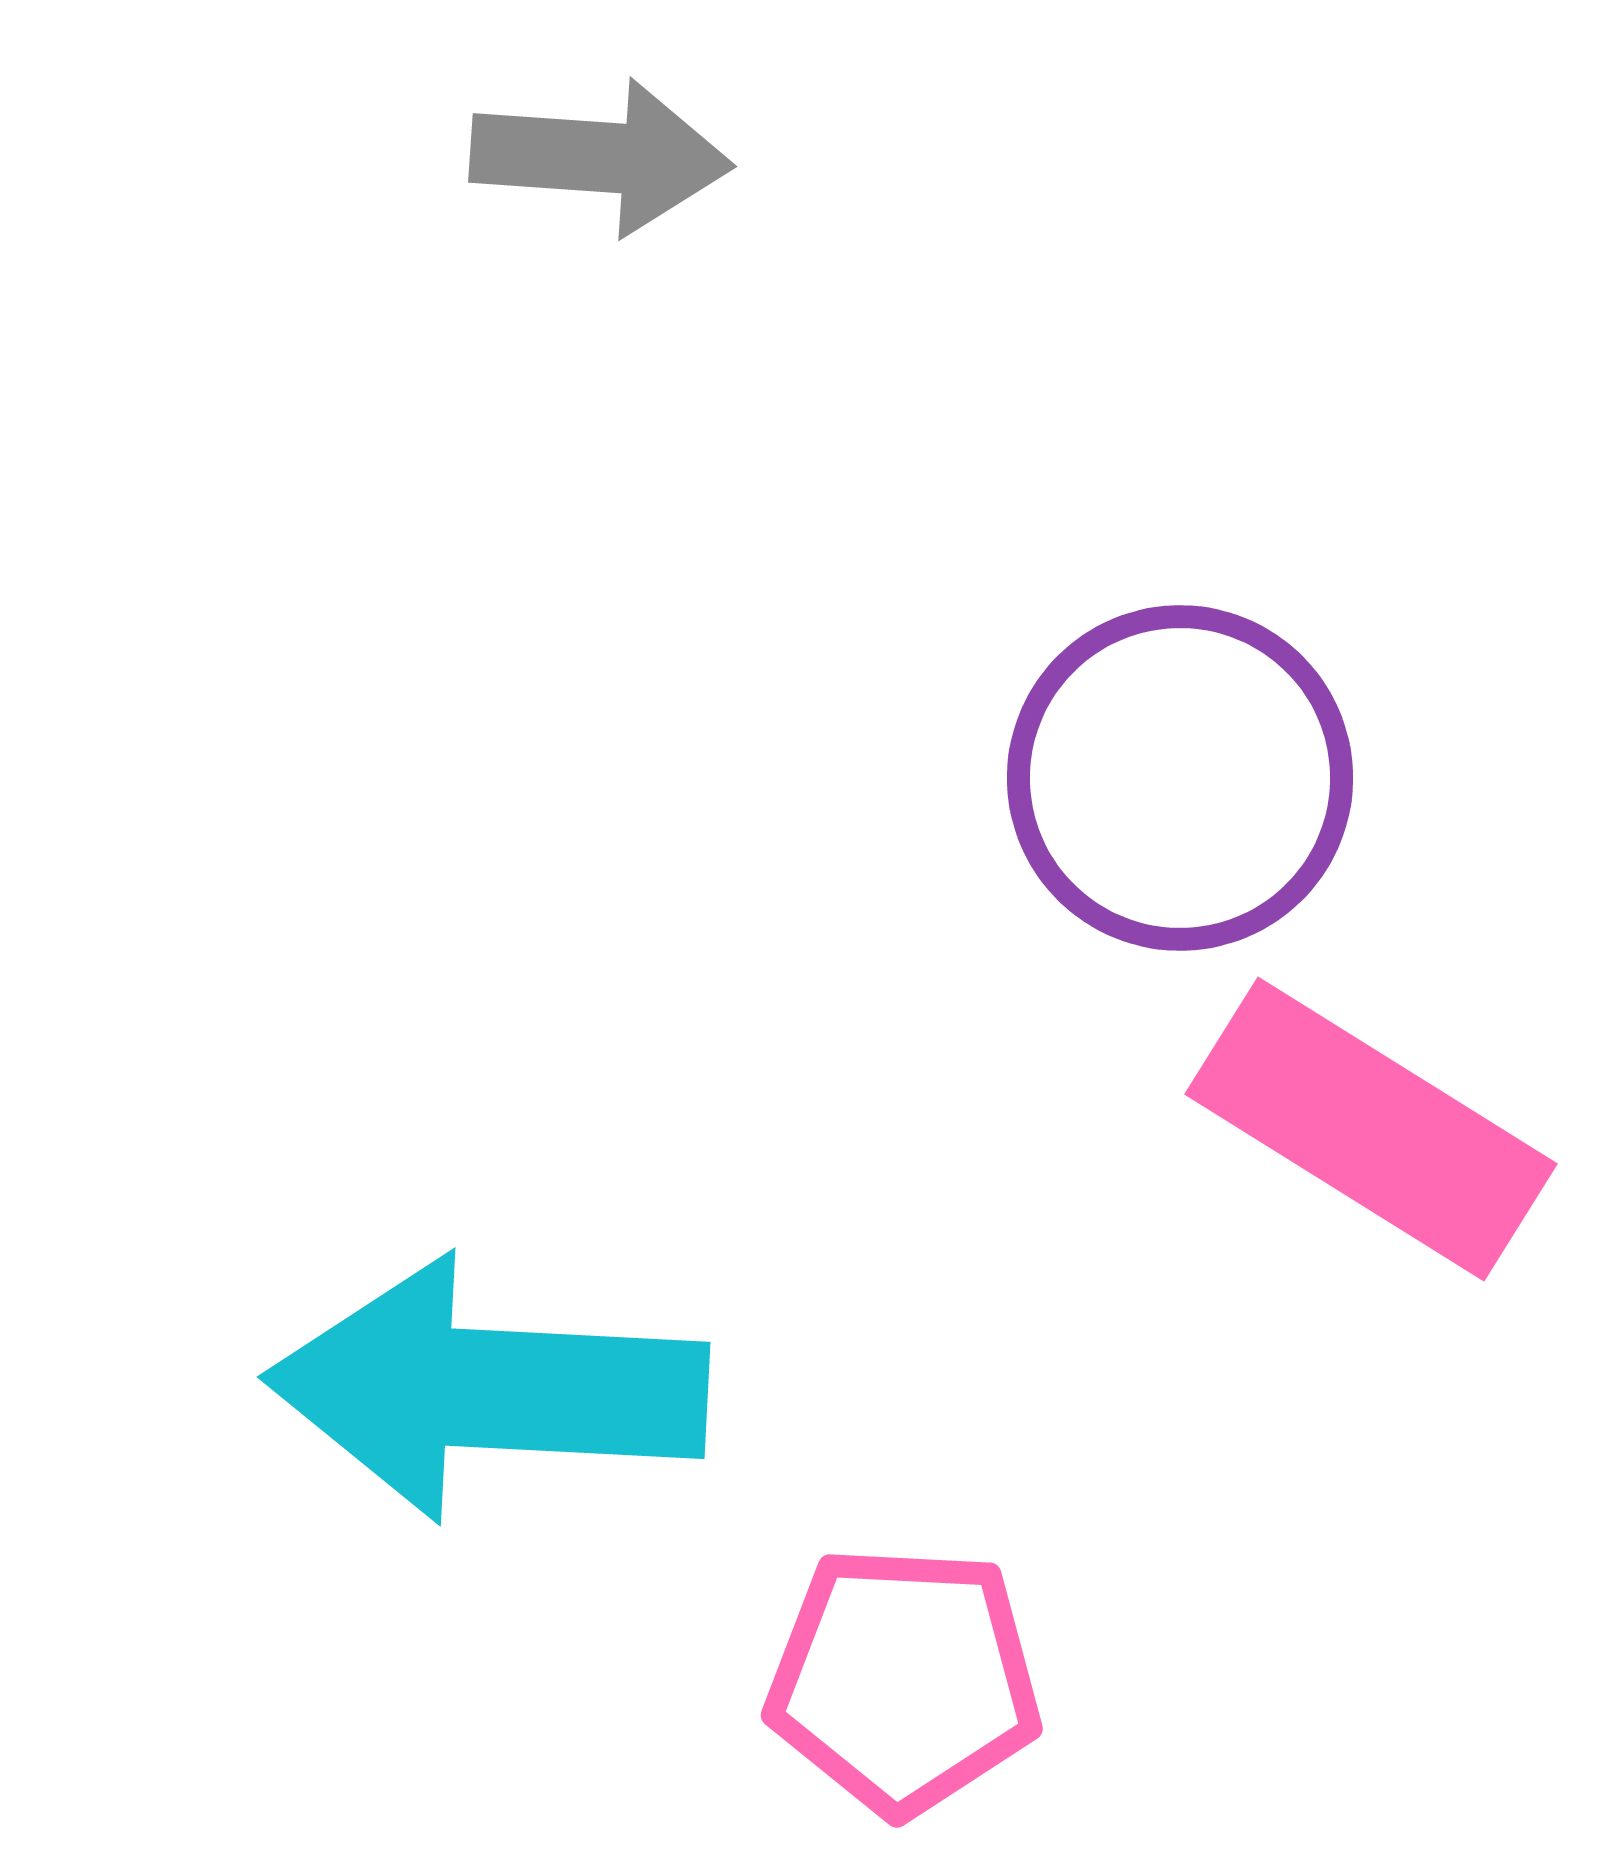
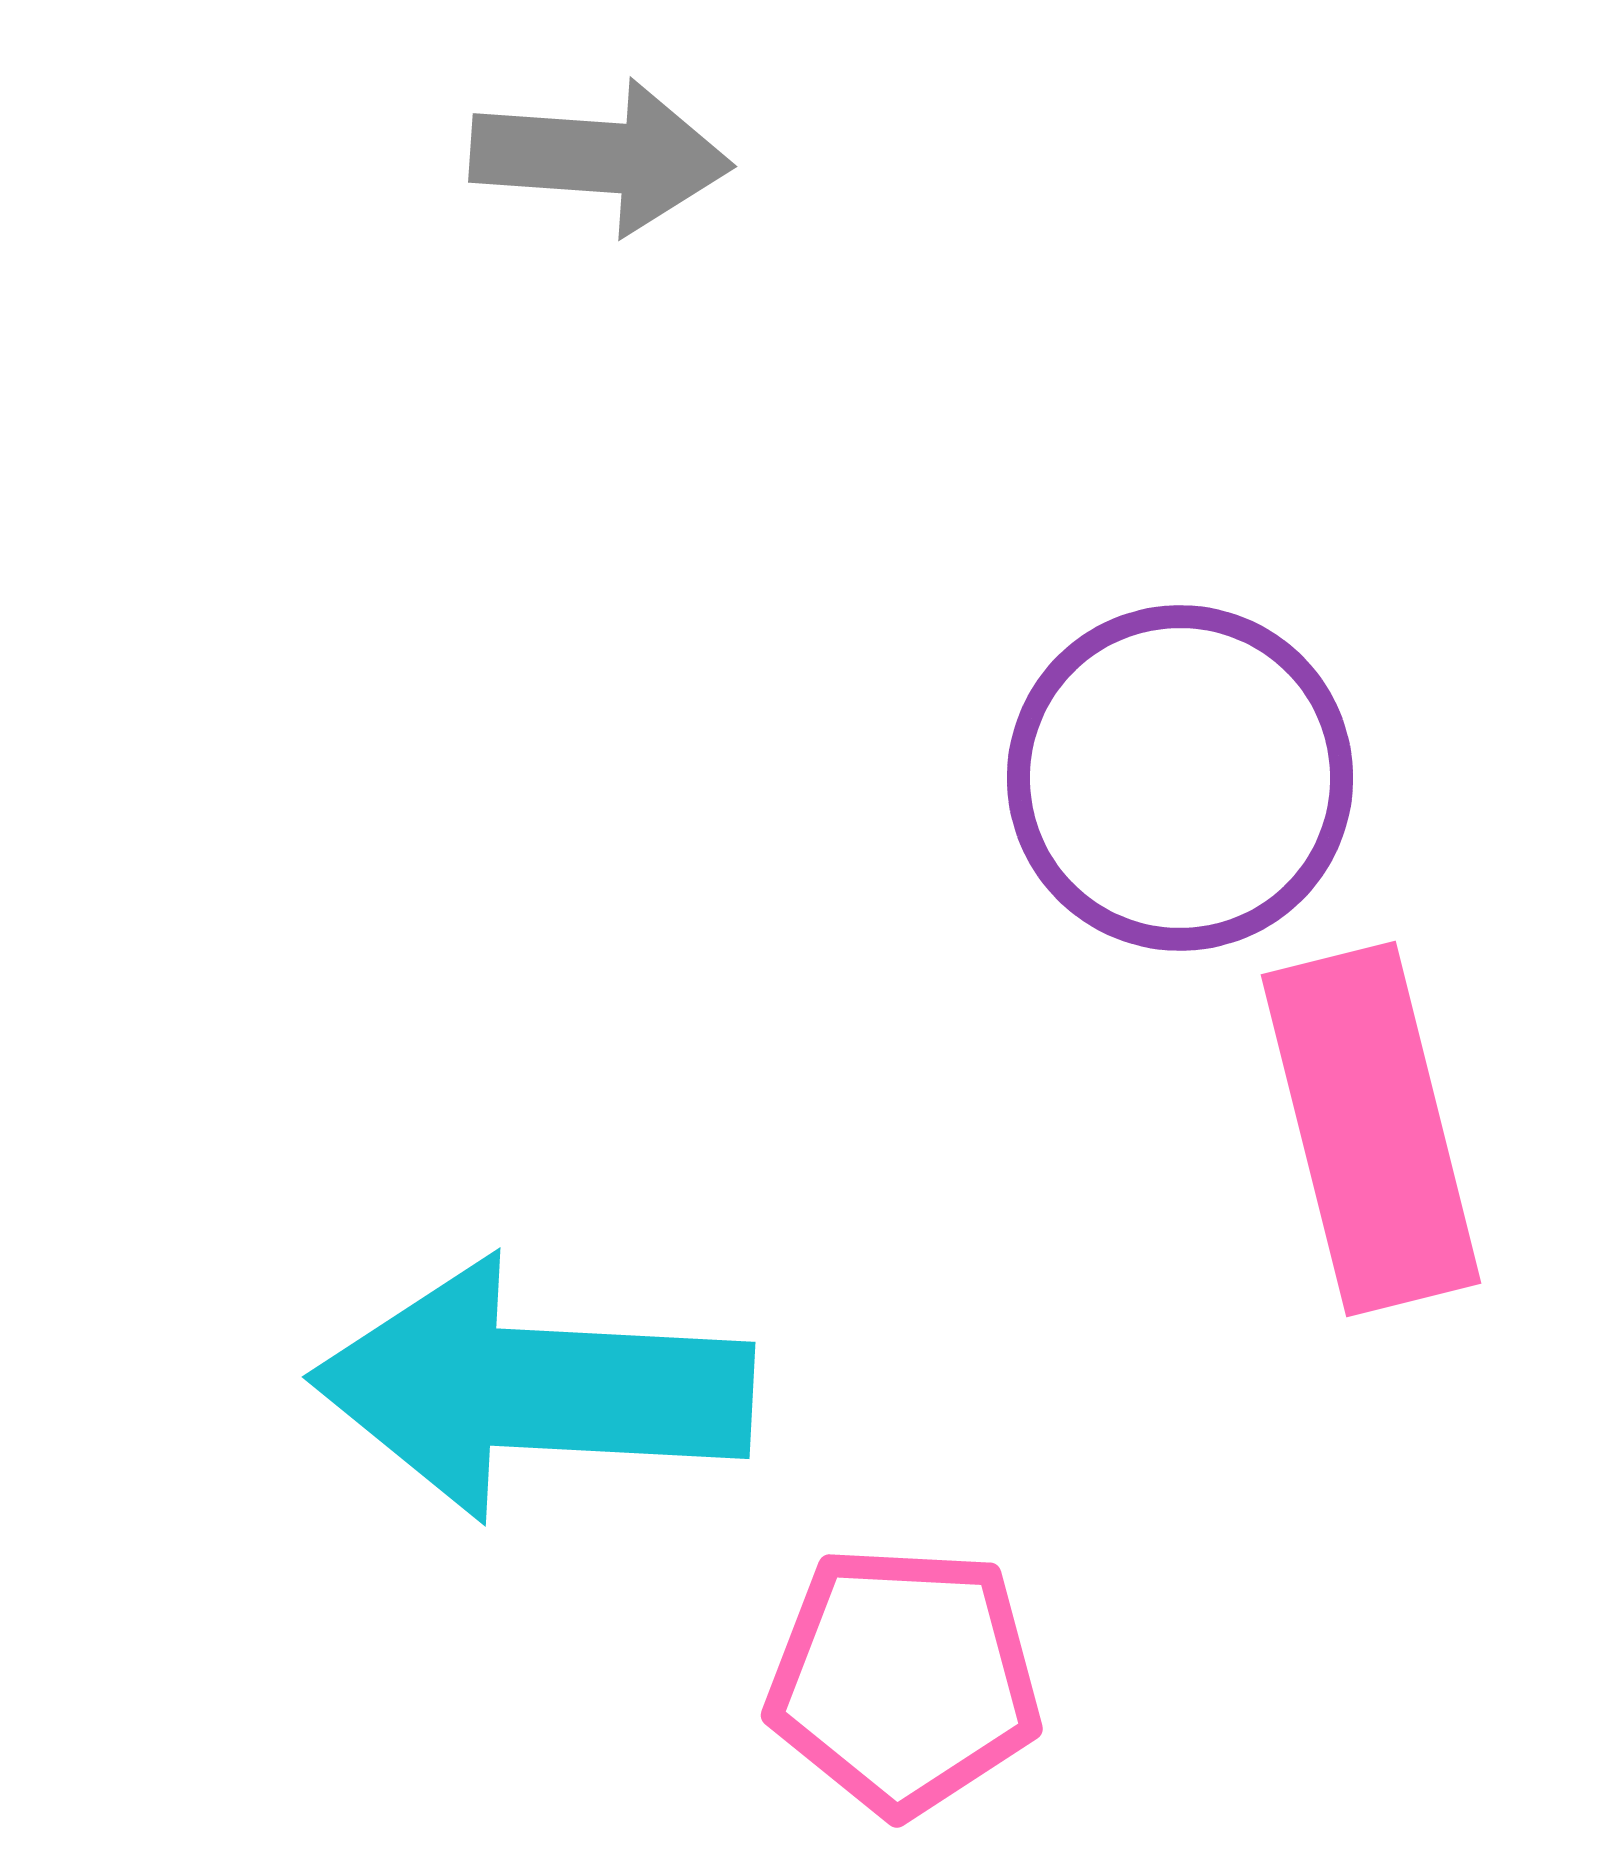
pink rectangle: rotated 44 degrees clockwise
cyan arrow: moved 45 px right
